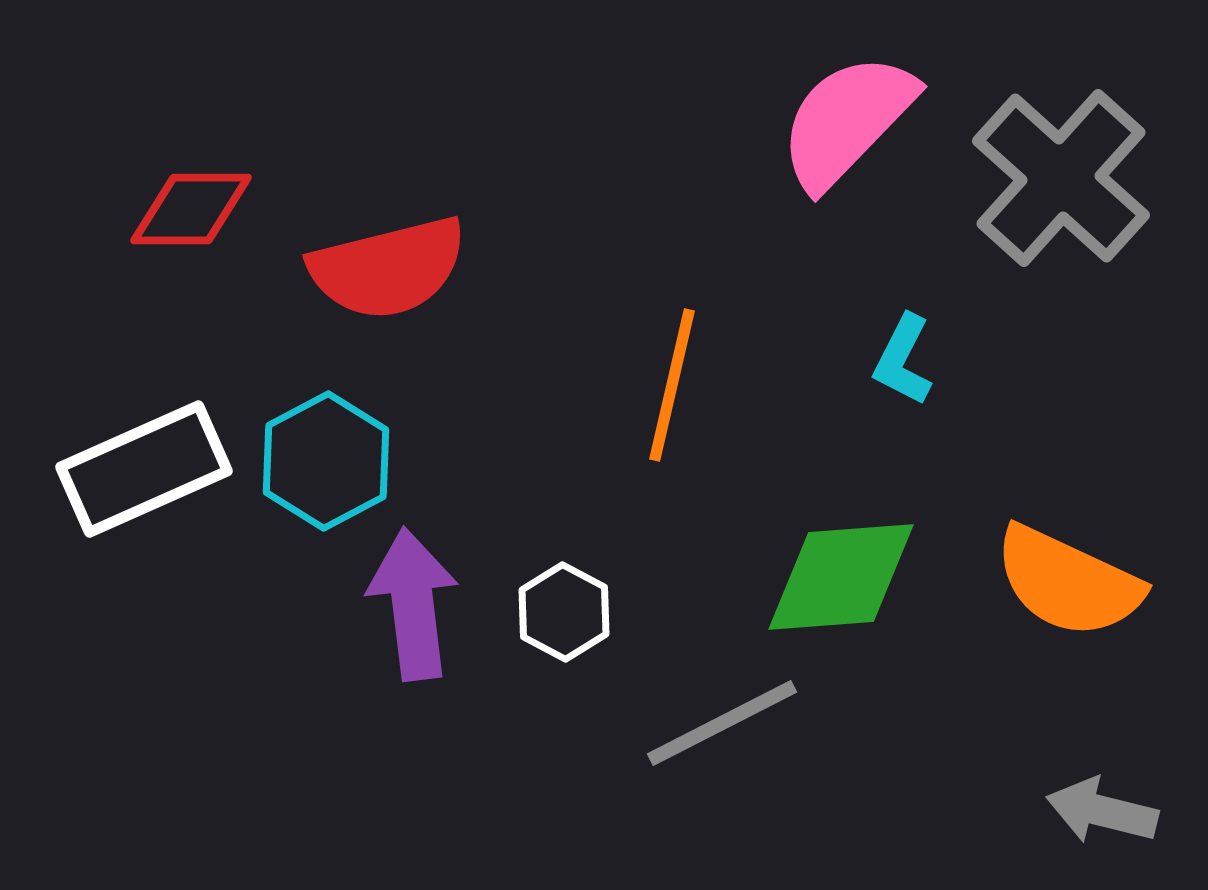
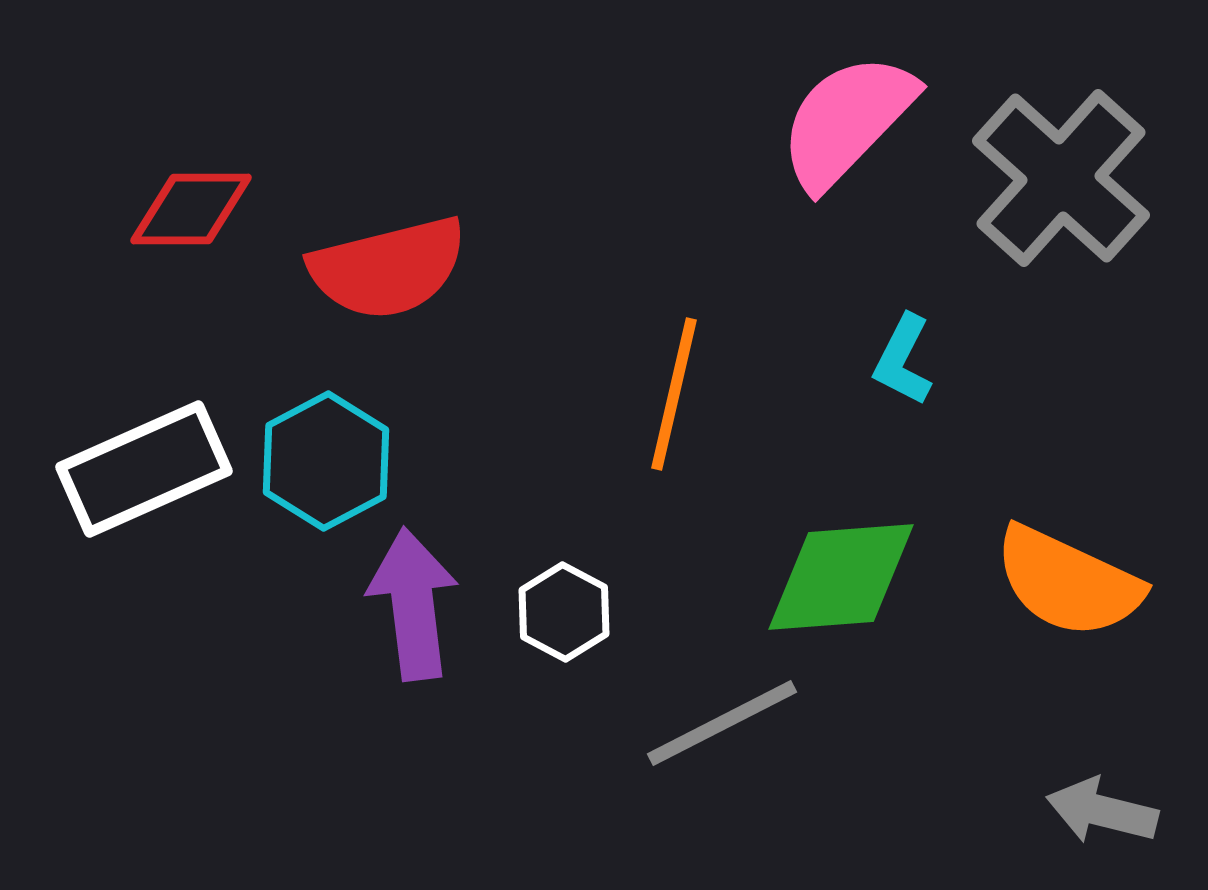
orange line: moved 2 px right, 9 px down
